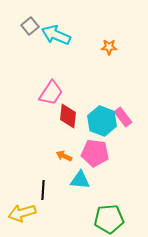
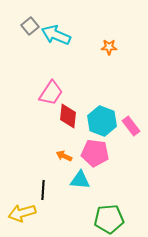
pink rectangle: moved 8 px right, 9 px down
